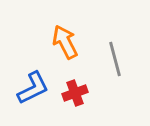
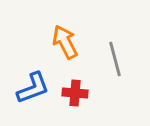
blue L-shape: rotated 6 degrees clockwise
red cross: rotated 25 degrees clockwise
